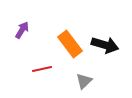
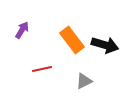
orange rectangle: moved 2 px right, 4 px up
gray triangle: rotated 18 degrees clockwise
